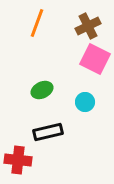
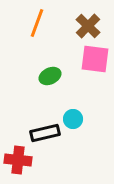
brown cross: rotated 20 degrees counterclockwise
pink square: rotated 20 degrees counterclockwise
green ellipse: moved 8 px right, 14 px up
cyan circle: moved 12 px left, 17 px down
black rectangle: moved 3 px left, 1 px down
